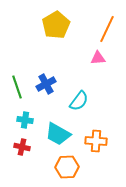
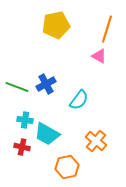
yellow pentagon: rotated 20 degrees clockwise
orange line: rotated 8 degrees counterclockwise
pink triangle: moved 1 px right, 2 px up; rotated 35 degrees clockwise
green line: rotated 50 degrees counterclockwise
cyan semicircle: moved 1 px up
cyan trapezoid: moved 11 px left
orange cross: rotated 35 degrees clockwise
orange hexagon: rotated 10 degrees counterclockwise
